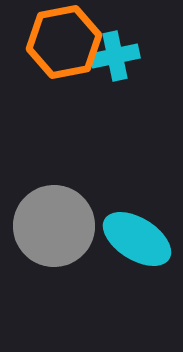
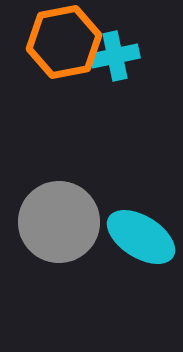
gray circle: moved 5 px right, 4 px up
cyan ellipse: moved 4 px right, 2 px up
